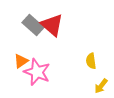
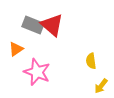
gray rectangle: rotated 20 degrees counterclockwise
orange triangle: moved 5 px left, 12 px up
